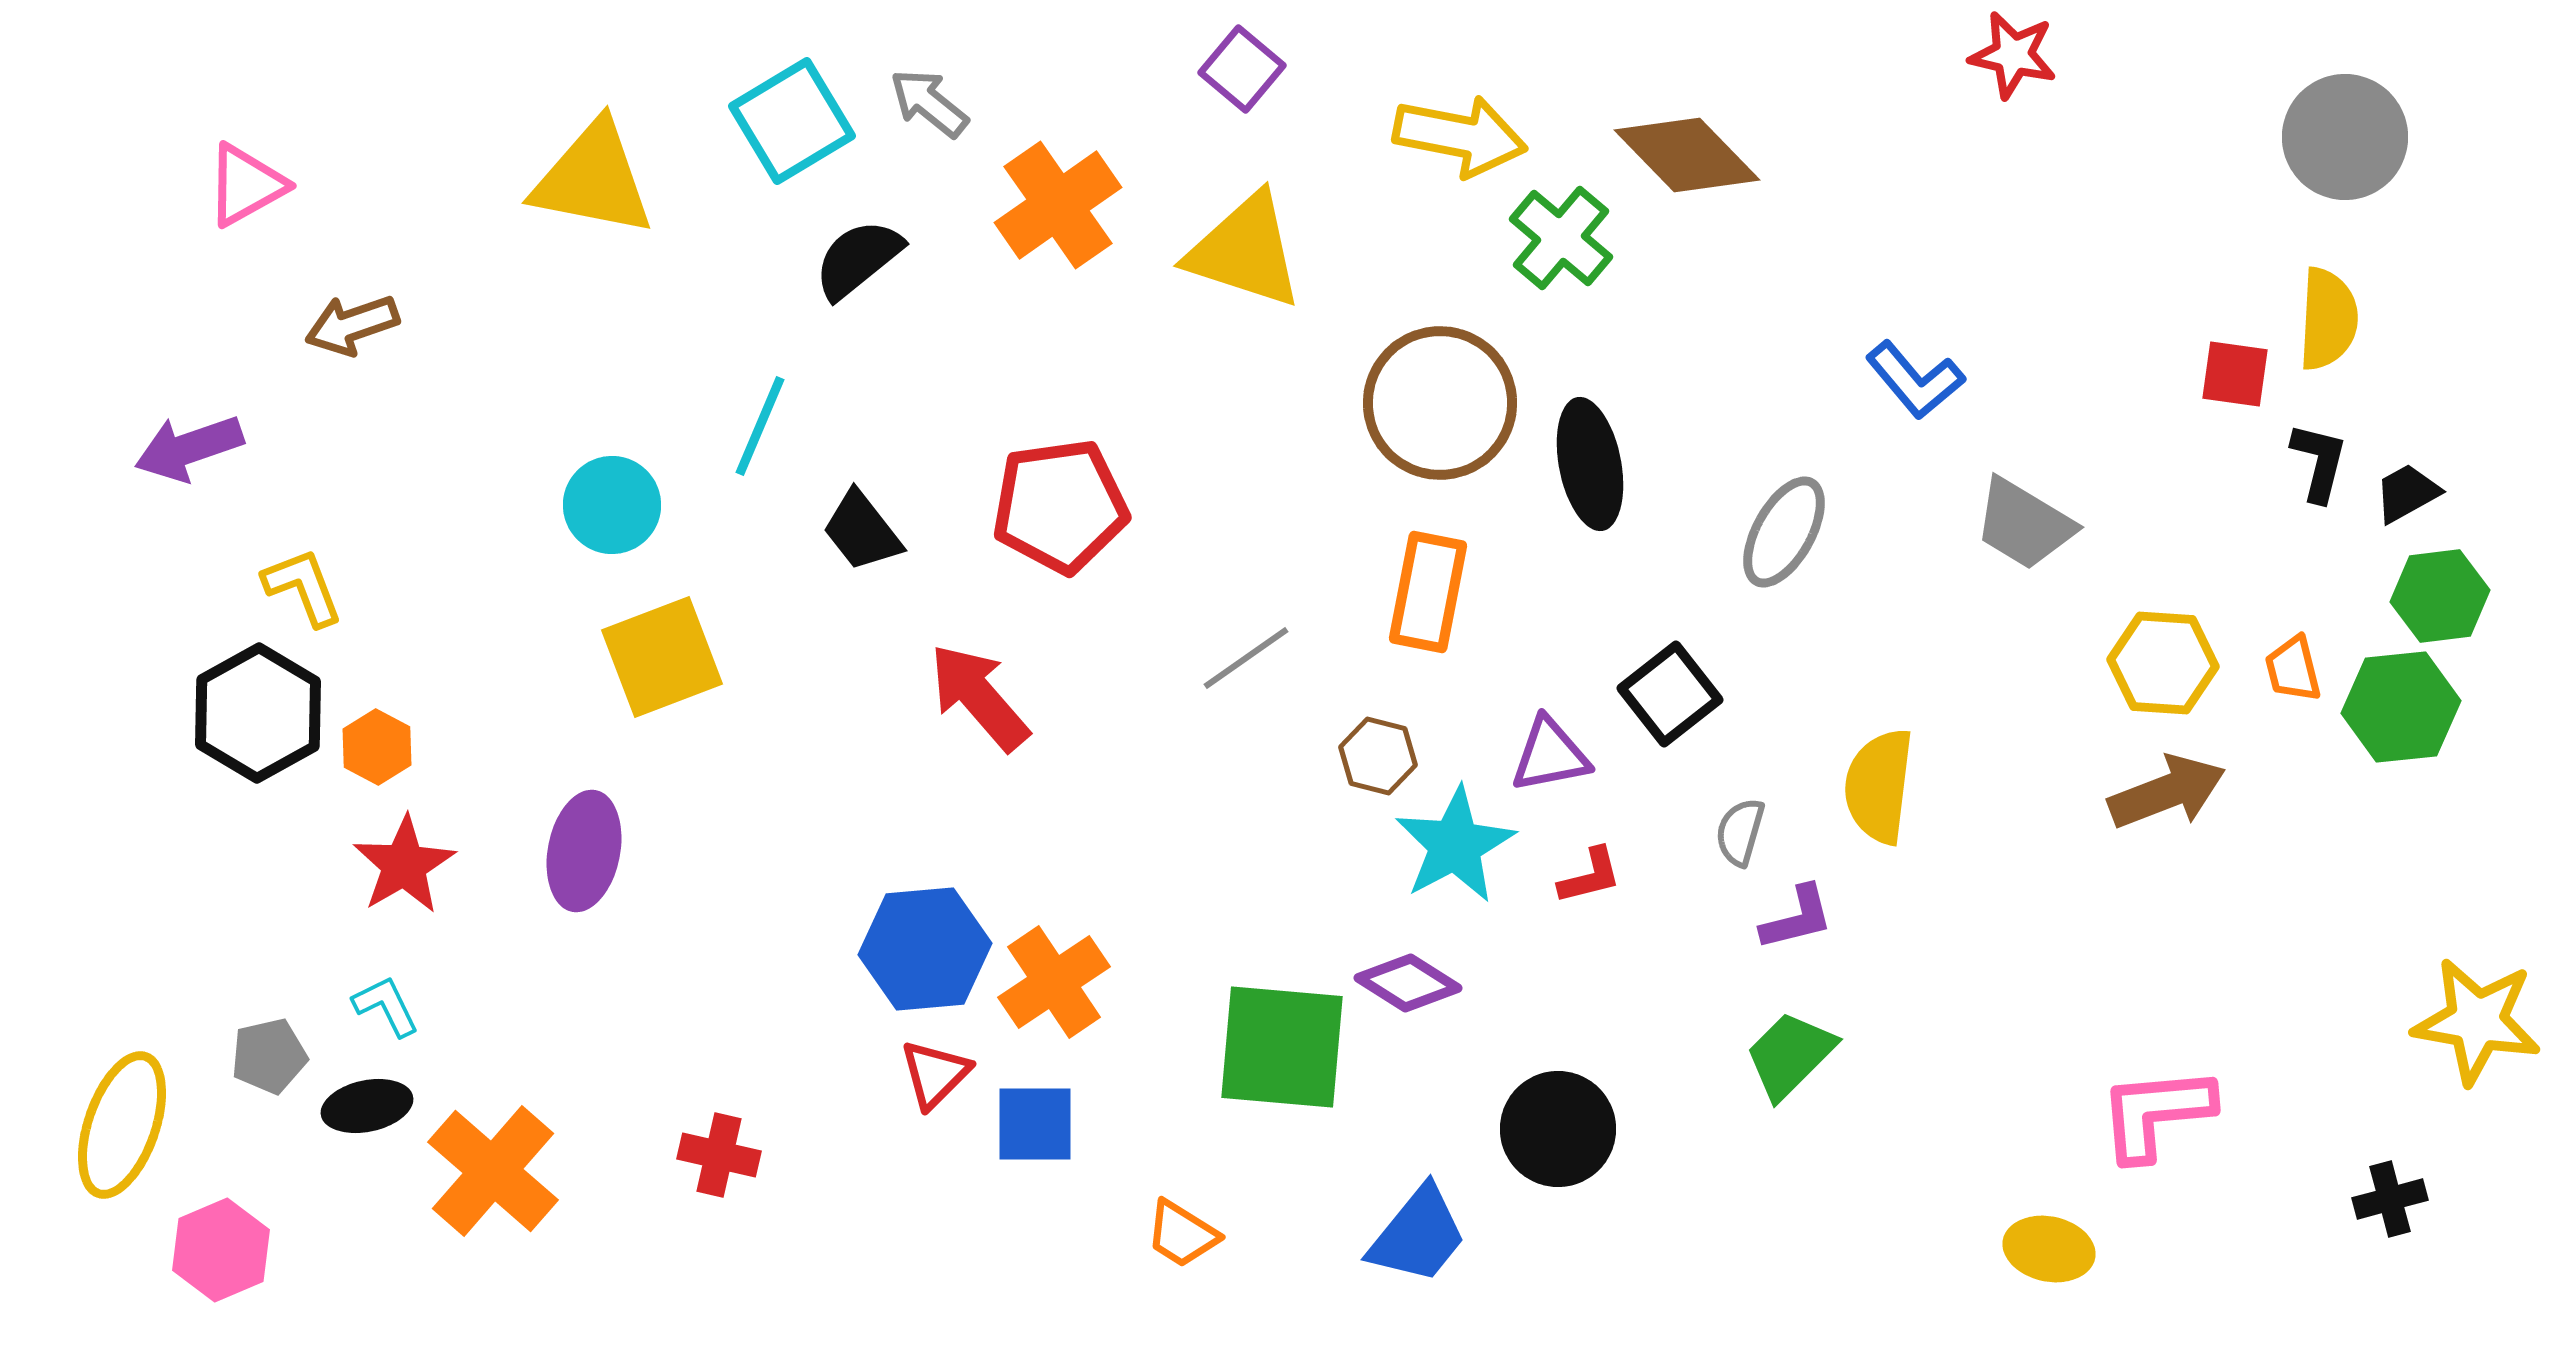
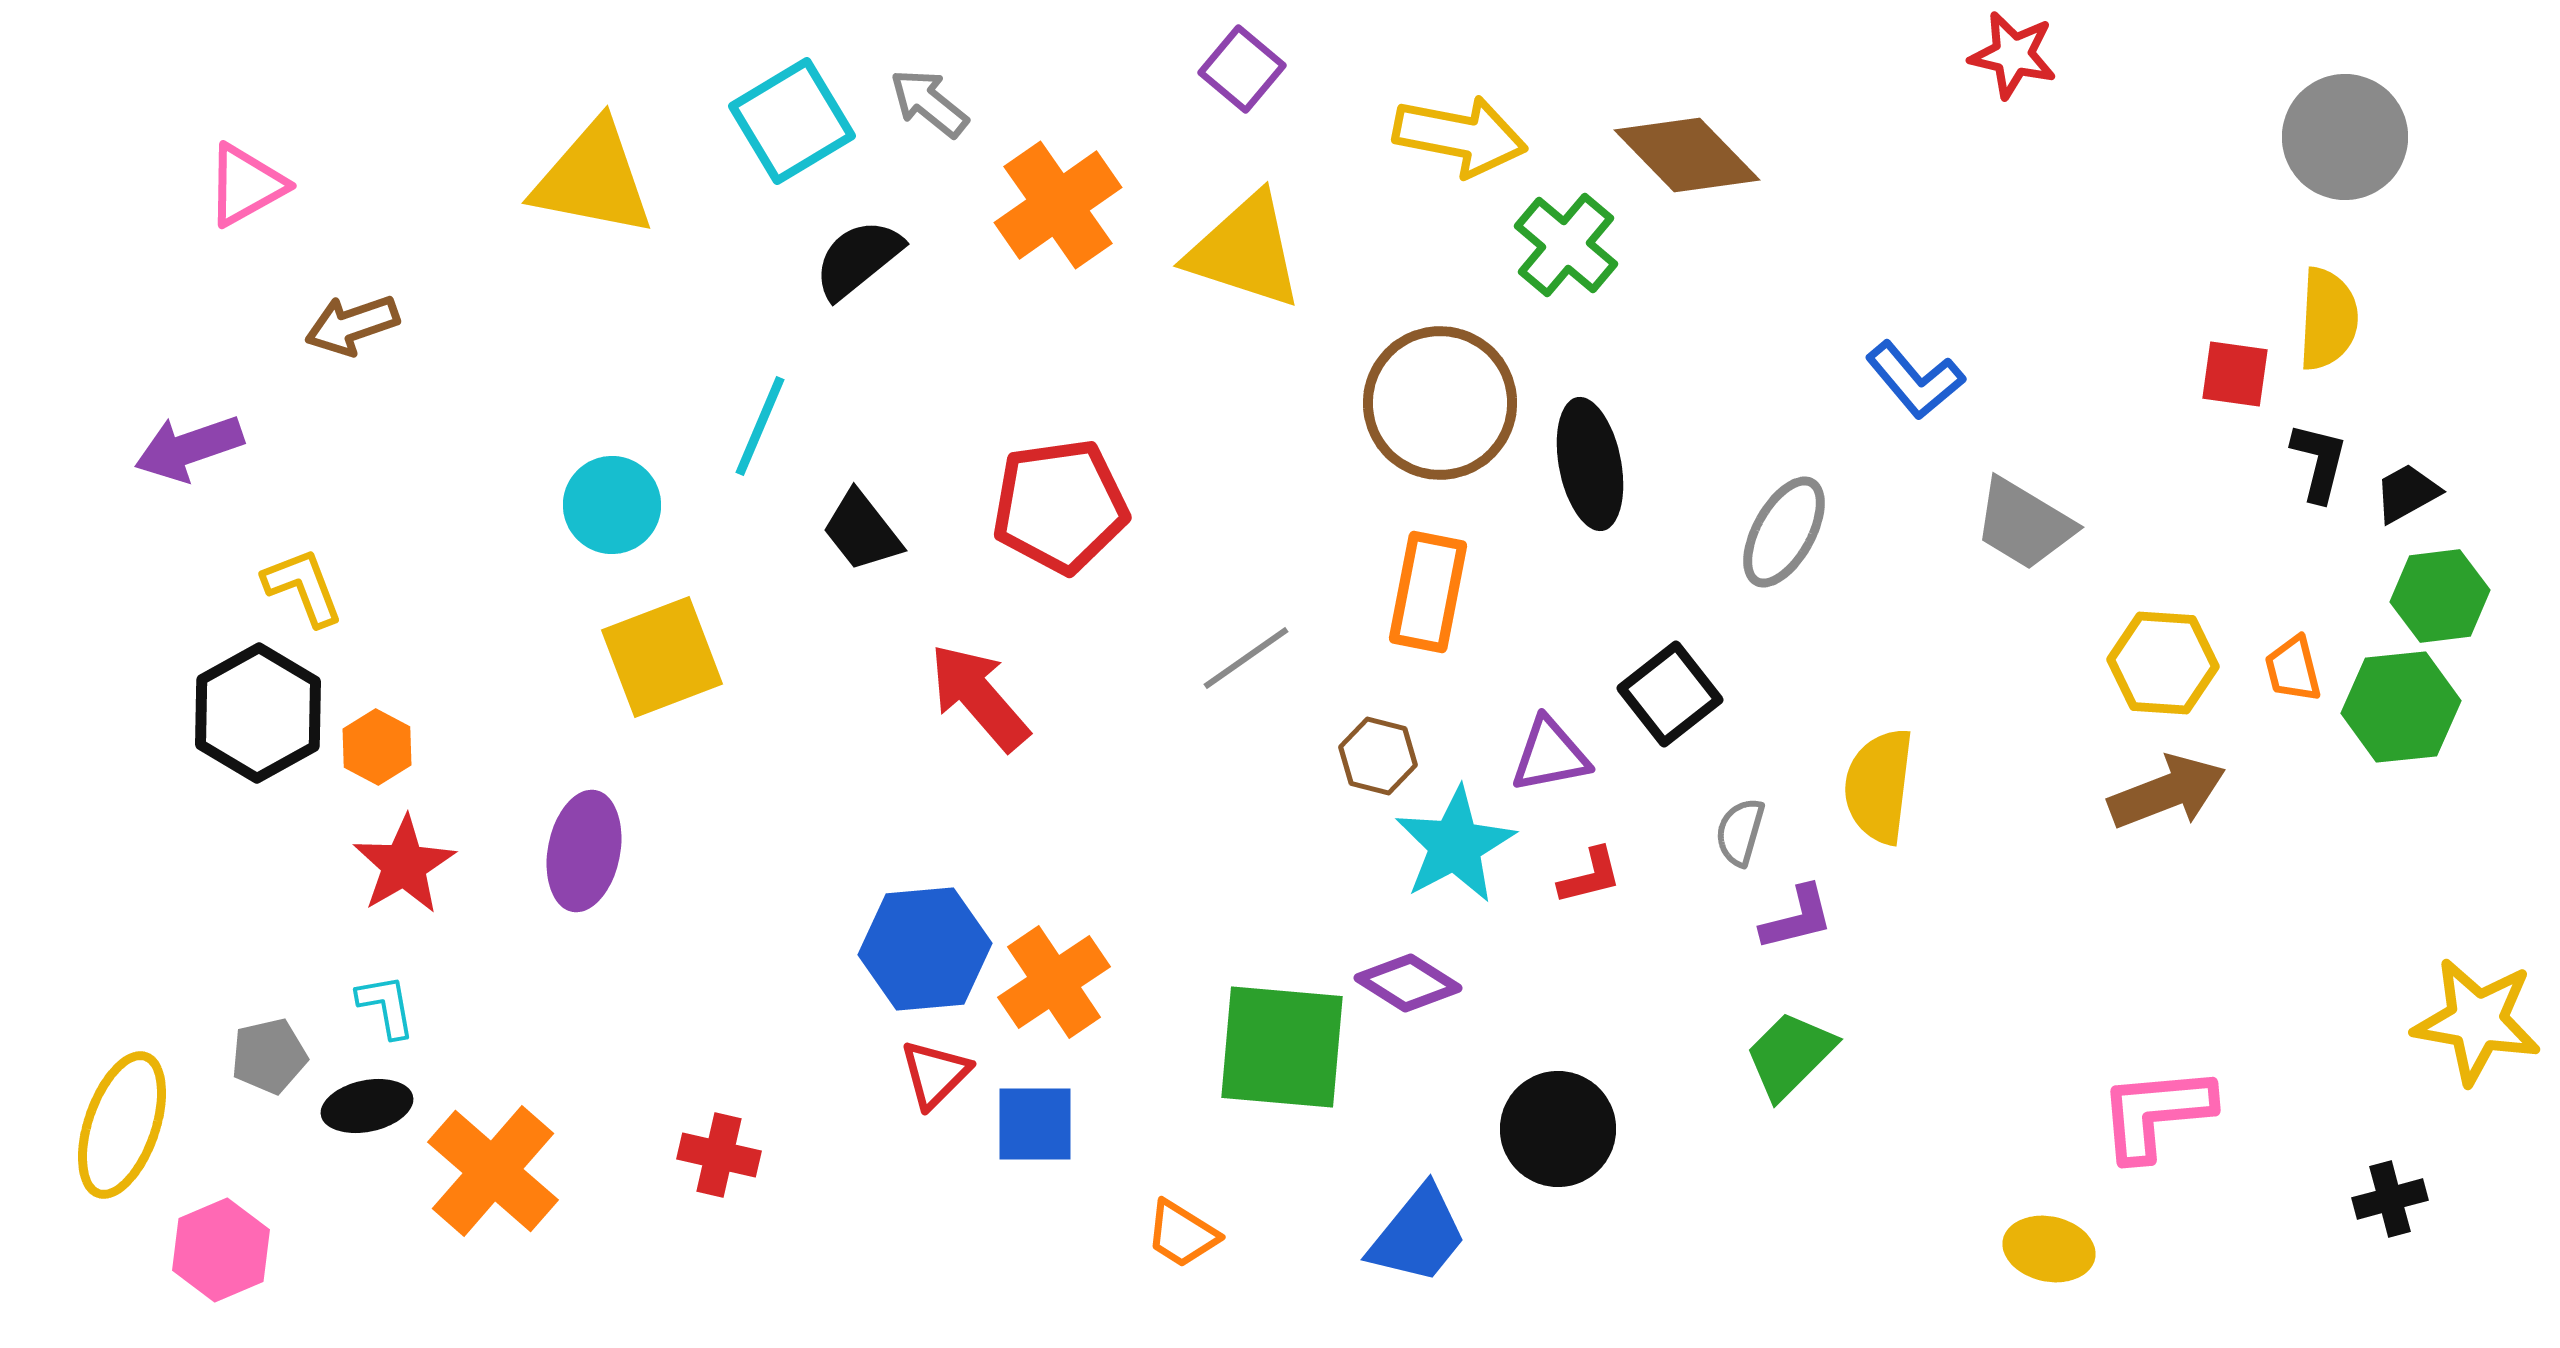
green cross at (1561, 238): moved 5 px right, 7 px down
cyan L-shape at (386, 1006): rotated 16 degrees clockwise
